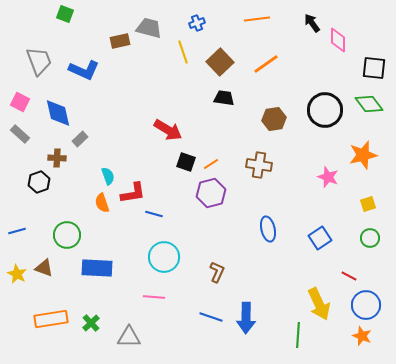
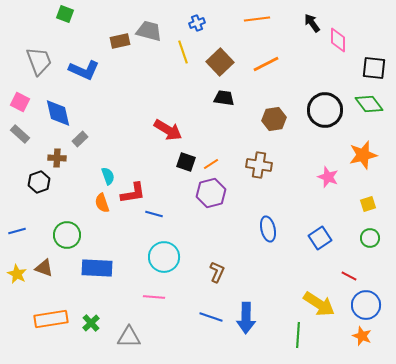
gray trapezoid at (149, 28): moved 3 px down
orange line at (266, 64): rotated 8 degrees clockwise
yellow arrow at (319, 304): rotated 32 degrees counterclockwise
